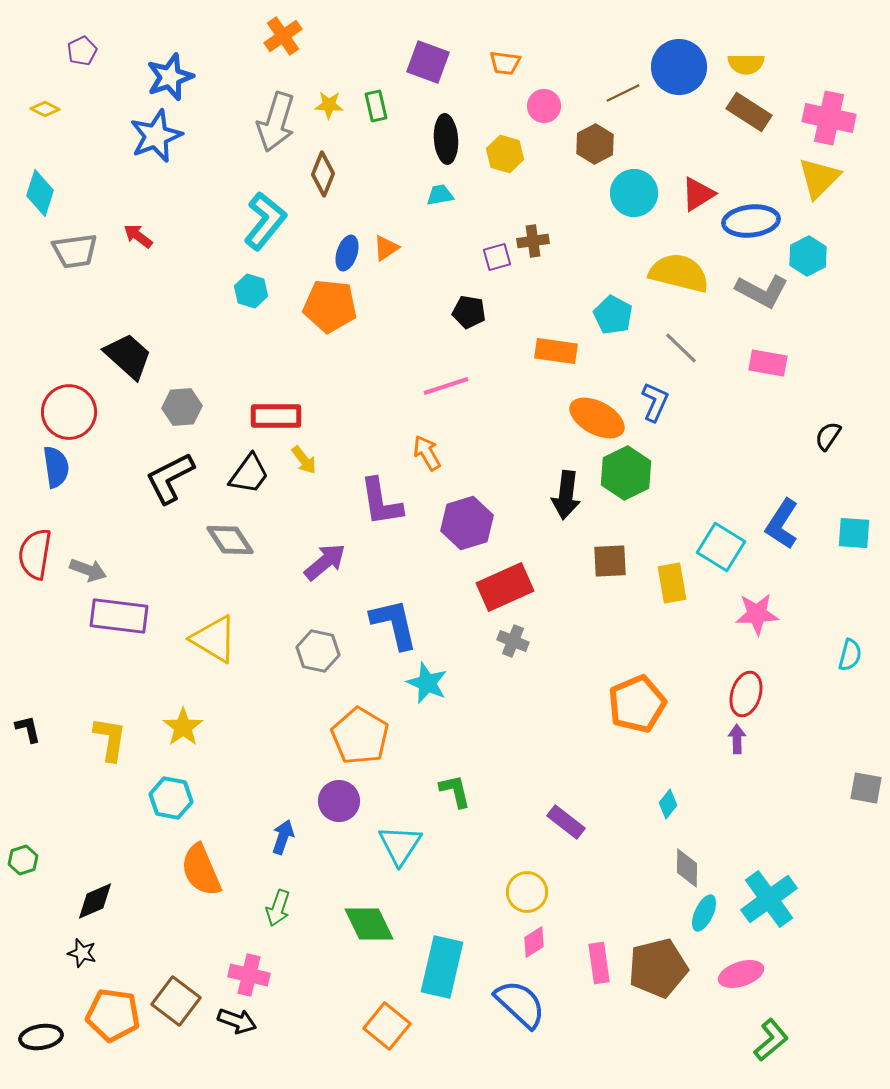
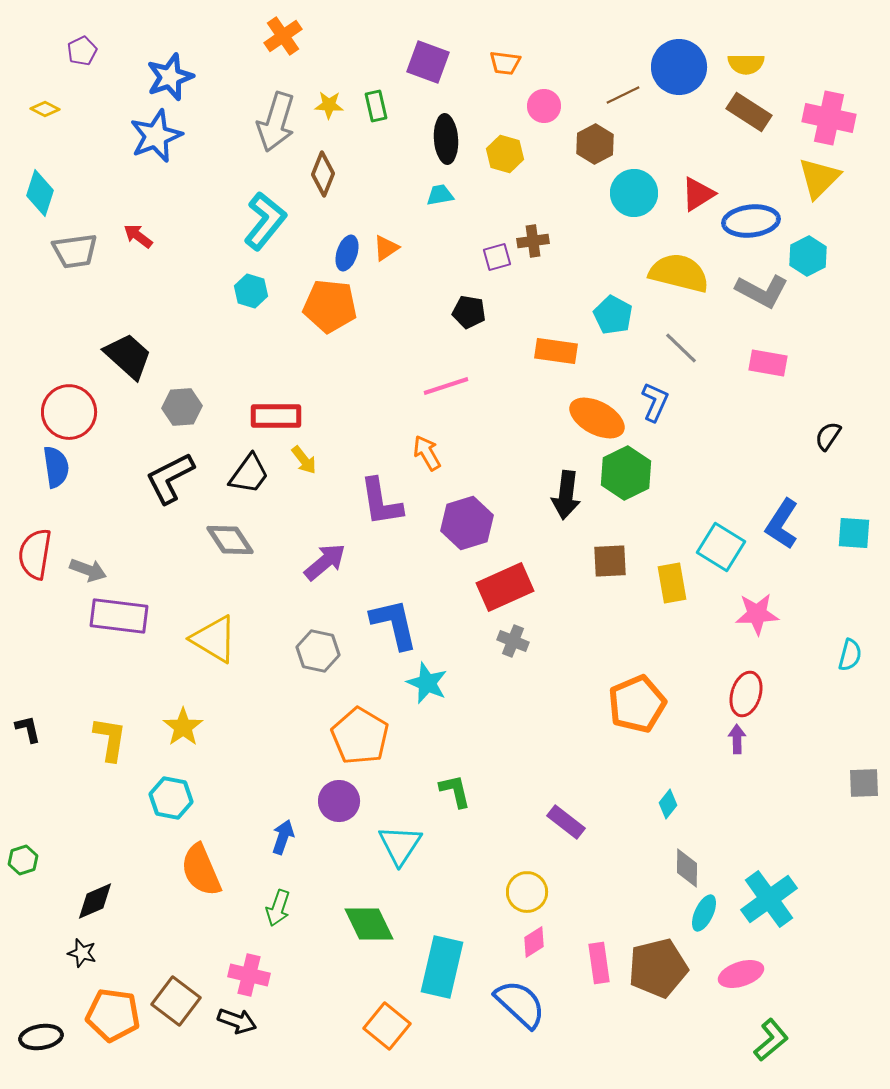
brown line at (623, 93): moved 2 px down
gray square at (866, 788): moved 2 px left, 5 px up; rotated 12 degrees counterclockwise
